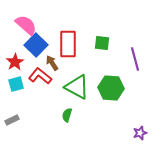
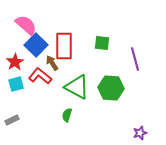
red rectangle: moved 4 px left, 2 px down
